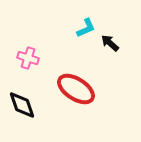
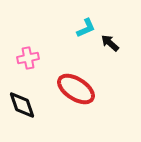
pink cross: rotated 30 degrees counterclockwise
